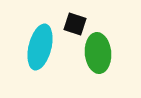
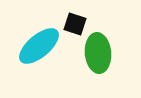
cyan ellipse: moved 1 px left, 1 px up; rotated 36 degrees clockwise
